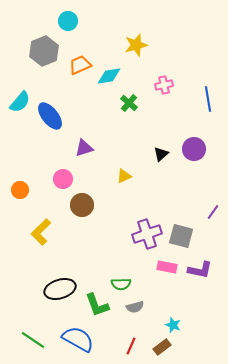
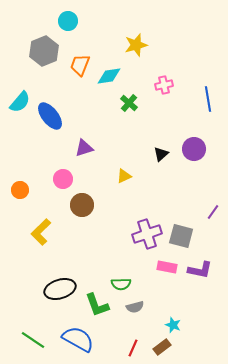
orange trapezoid: rotated 45 degrees counterclockwise
red line: moved 2 px right, 2 px down
